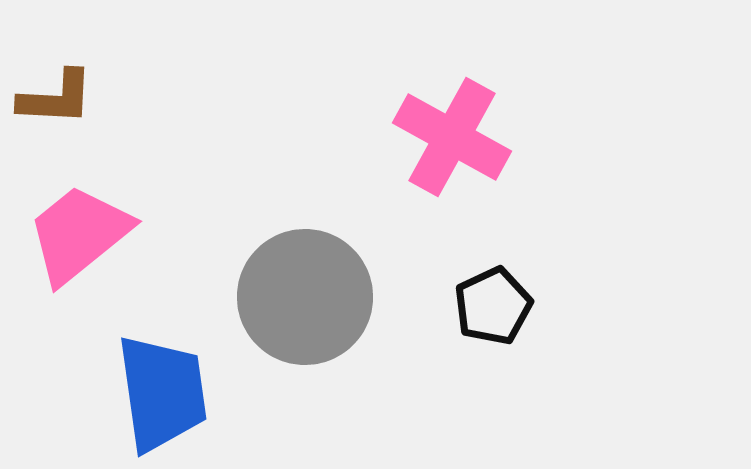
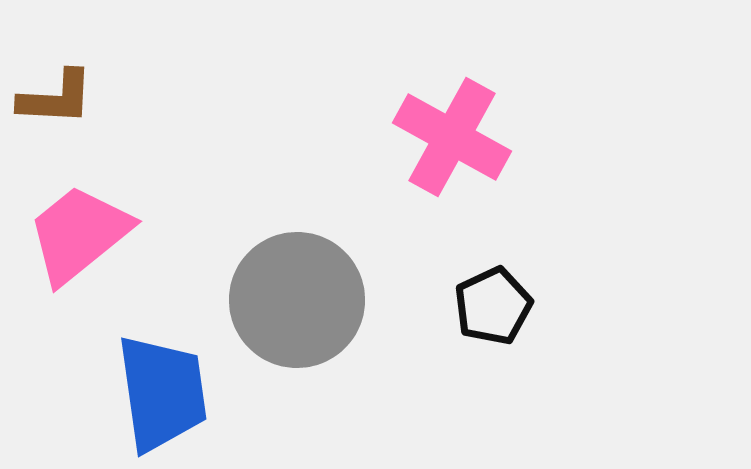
gray circle: moved 8 px left, 3 px down
